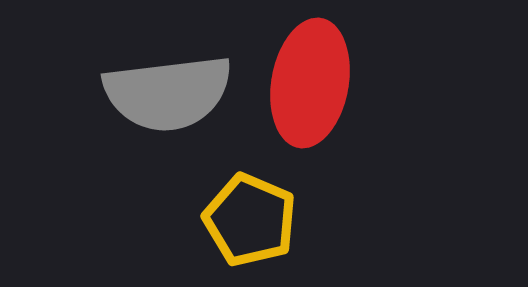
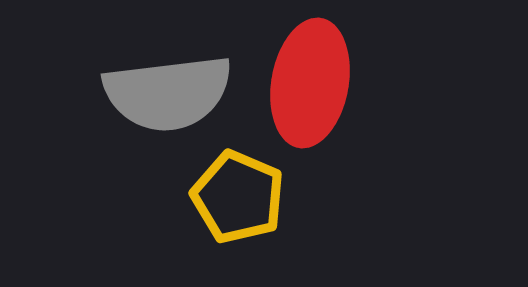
yellow pentagon: moved 12 px left, 23 px up
